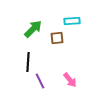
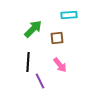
cyan rectangle: moved 3 px left, 6 px up
pink arrow: moved 10 px left, 15 px up
